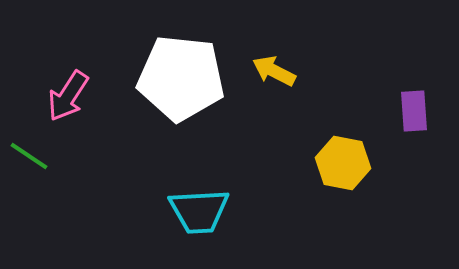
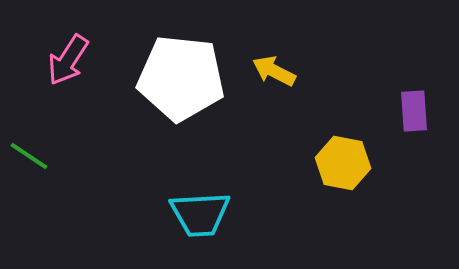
pink arrow: moved 36 px up
cyan trapezoid: moved 1 px right, 3 px down
